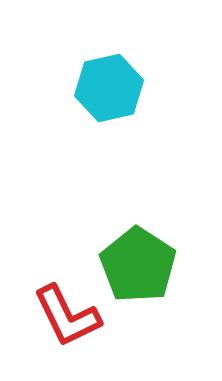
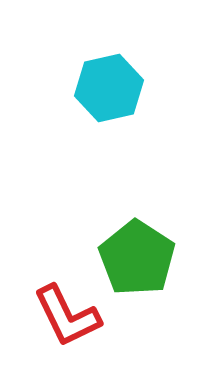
green pentagon: moved 1 px left, 7 px up
